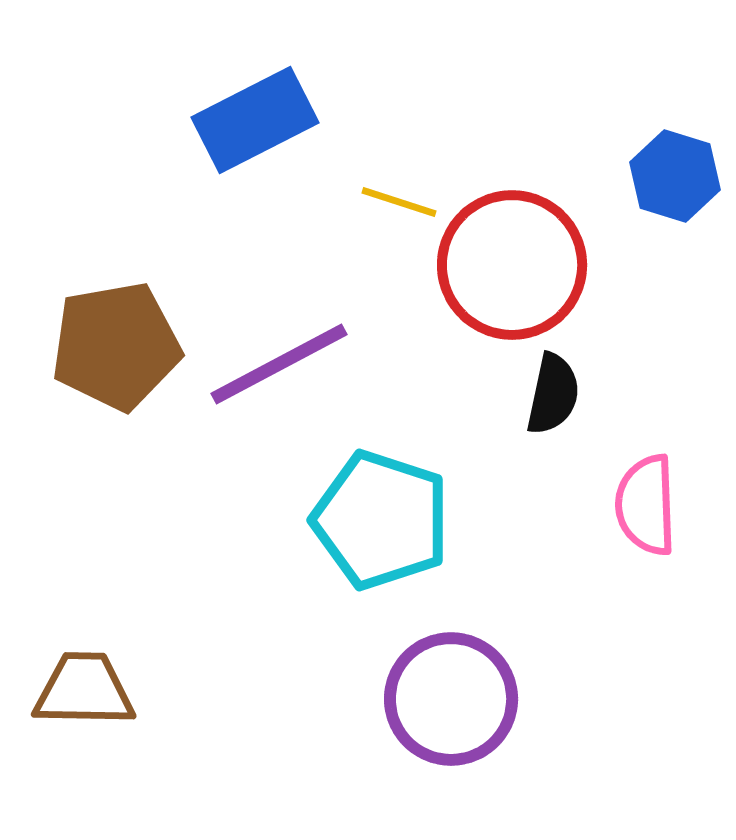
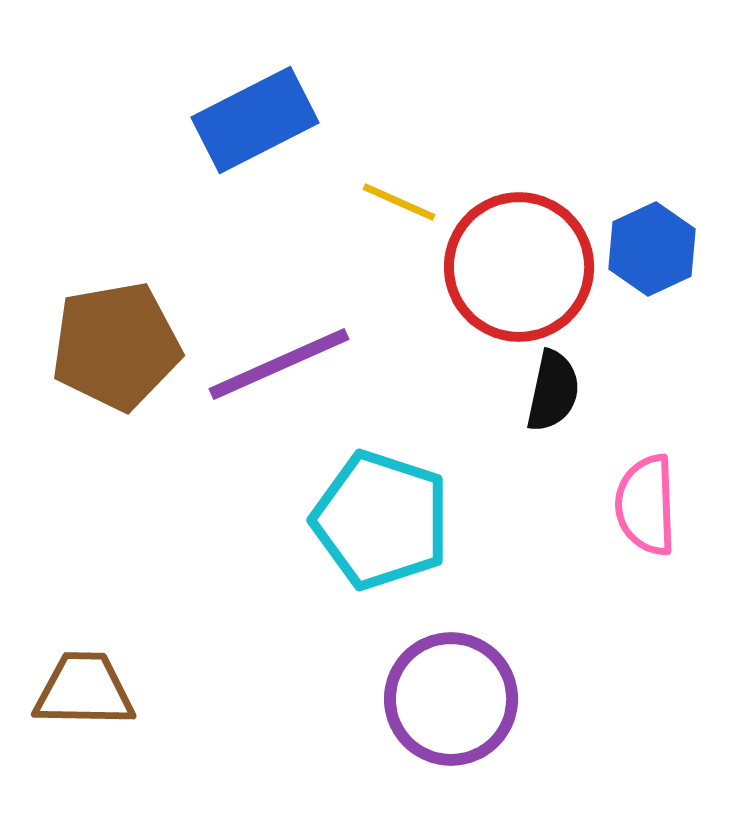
blue hexagon: moved 23 px left, 73 px down; rotated 18 degrees clockwise
yellow line: rotated 6 degrees clockwise
red circle: moved 7 px right, 2 px down
purple line: rotated 4 degrees clockwise
black semicircle: moved 3 px up
